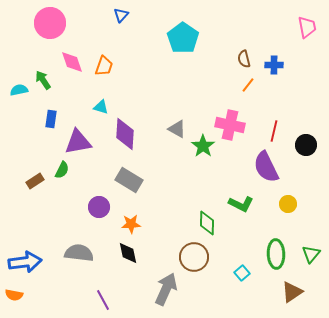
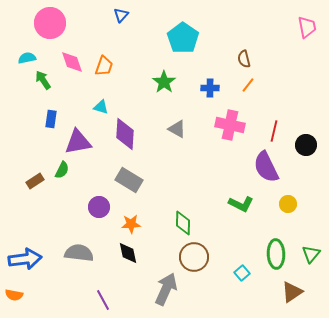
blue cross: moved 64 px left, 23 px down
cyan semicircle: moved 8 px right, 32 px up
green star: moved 39 px left, 64 px up
green diamond: moved 24 px left
blue arrow: moved 3 px up
